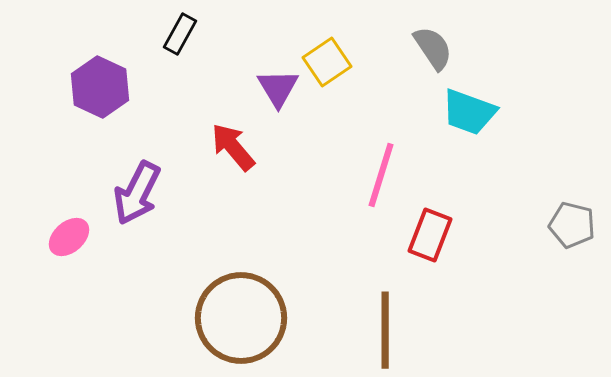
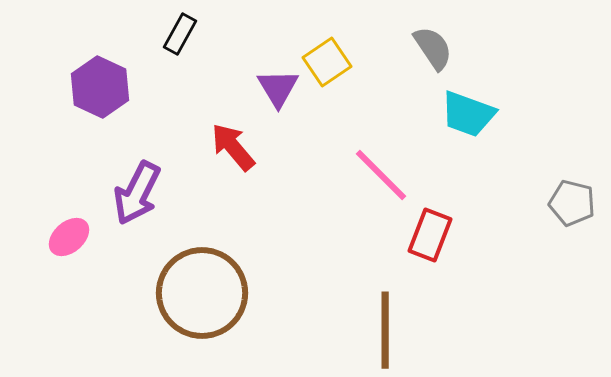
cyan trapezoid: moved 1 px left, 2 px down
pink line: rotated 62 degrees counterclockwise
gray pentagon: moved 22 px up
brown circle: moved 39 px left, 25 px up
